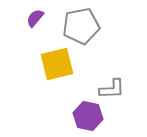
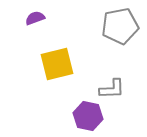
purple semicircle: rotated 30 degrees clockwise
gray pentagon: moved 39 px right
